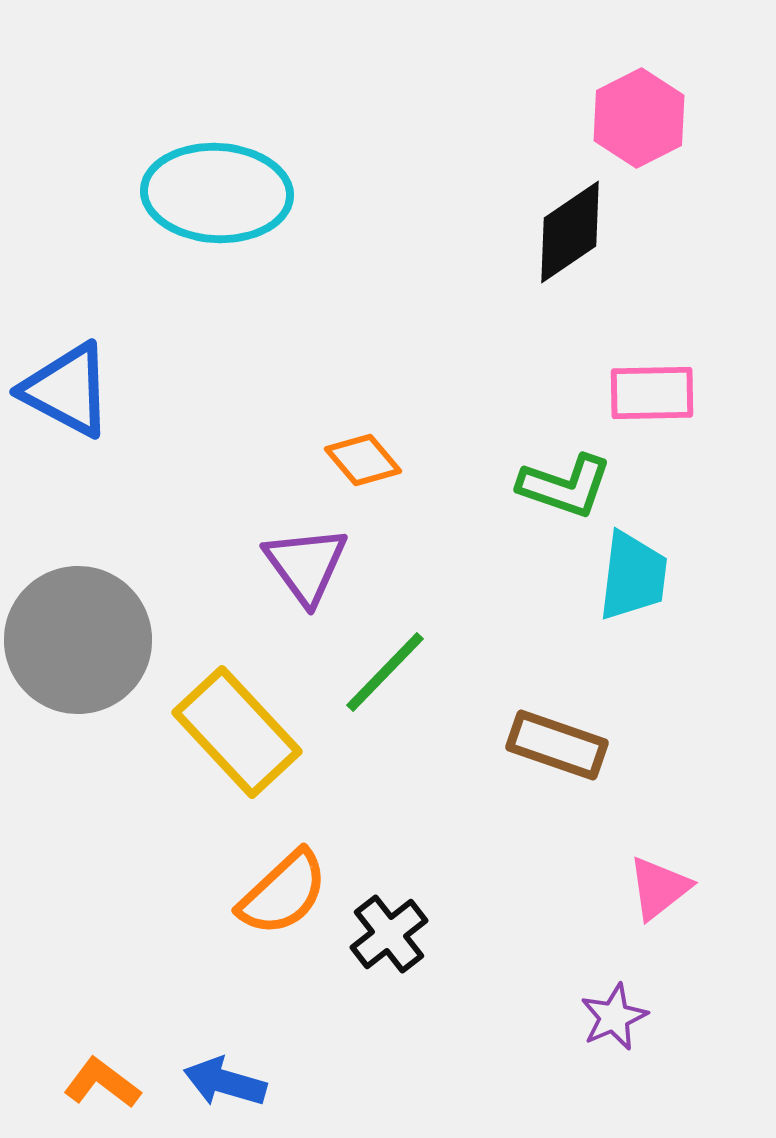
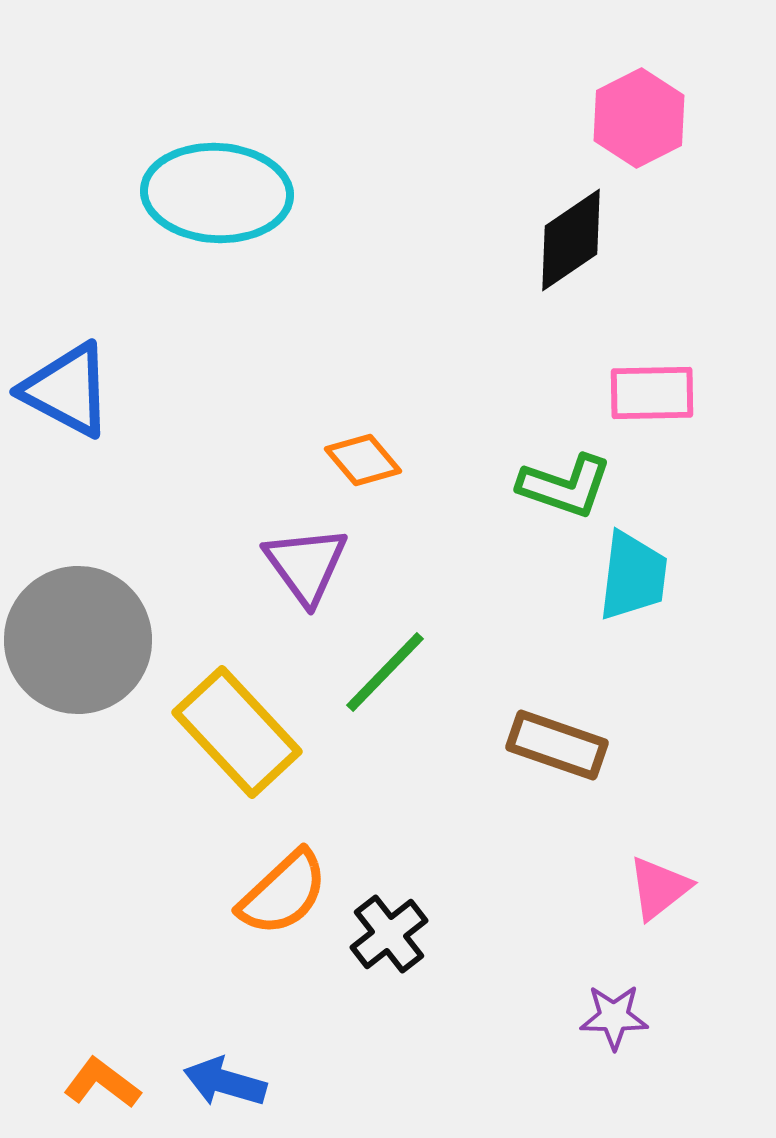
black diamond: moved 1 px right, 8 px down
purple star: rotated 24 degrees clockwise
